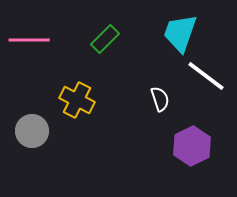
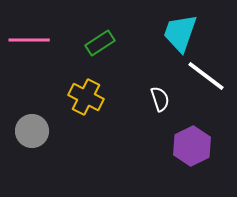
green rectangle: moved 5 px left, 4 px down; rotated 12 degrees clockwise
yellow cross: moved 9 px right, 3 px up
